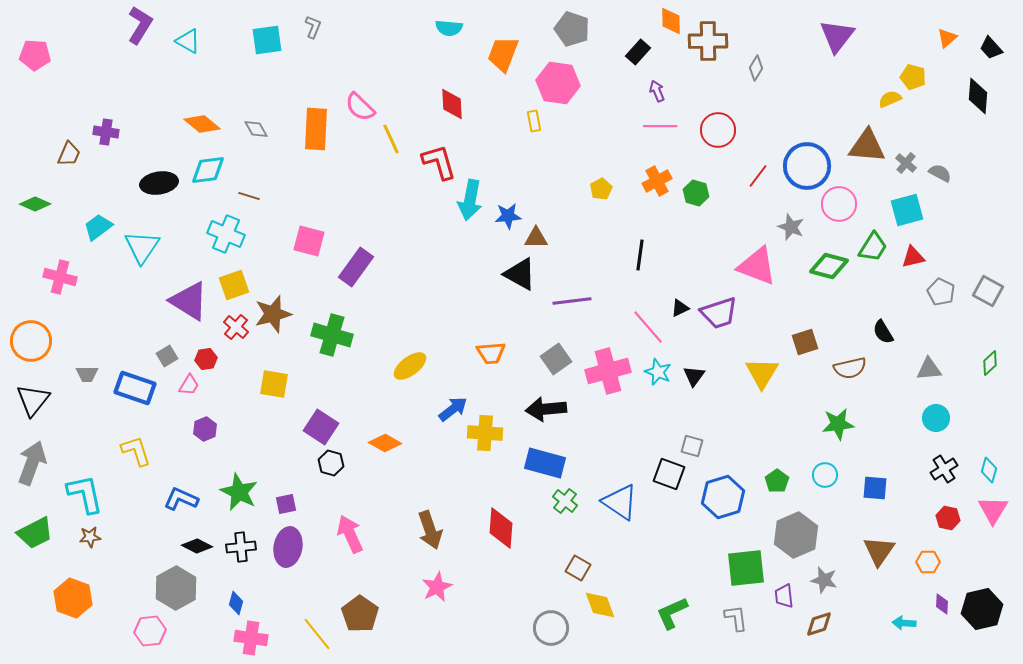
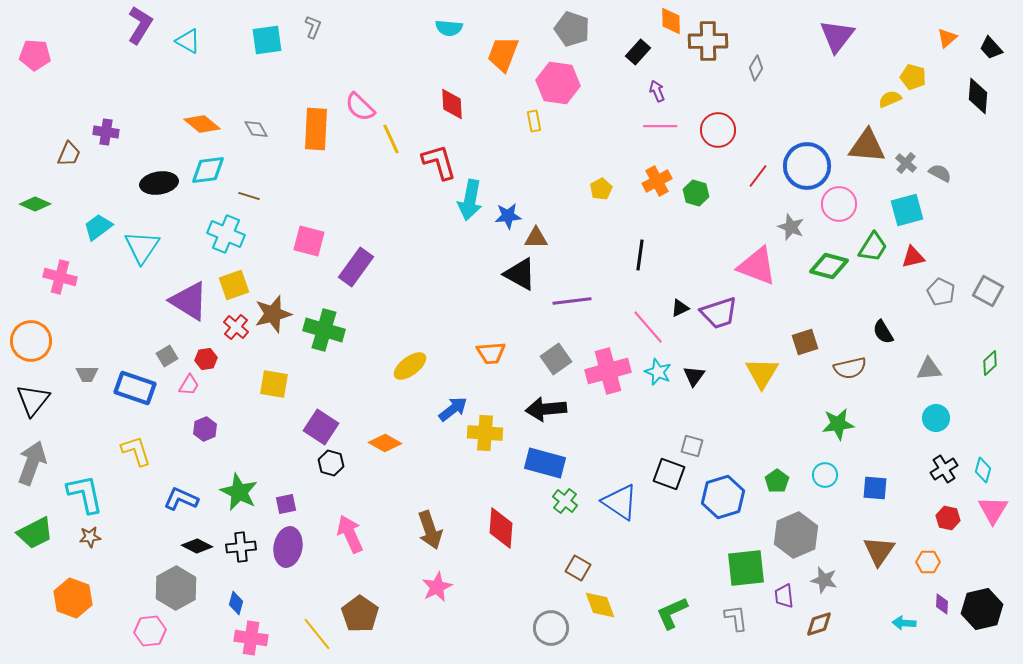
green cross at (332, 335): moved 8 px left, 5 px up
cyan diamond at (989, 470): moved 6 px left
